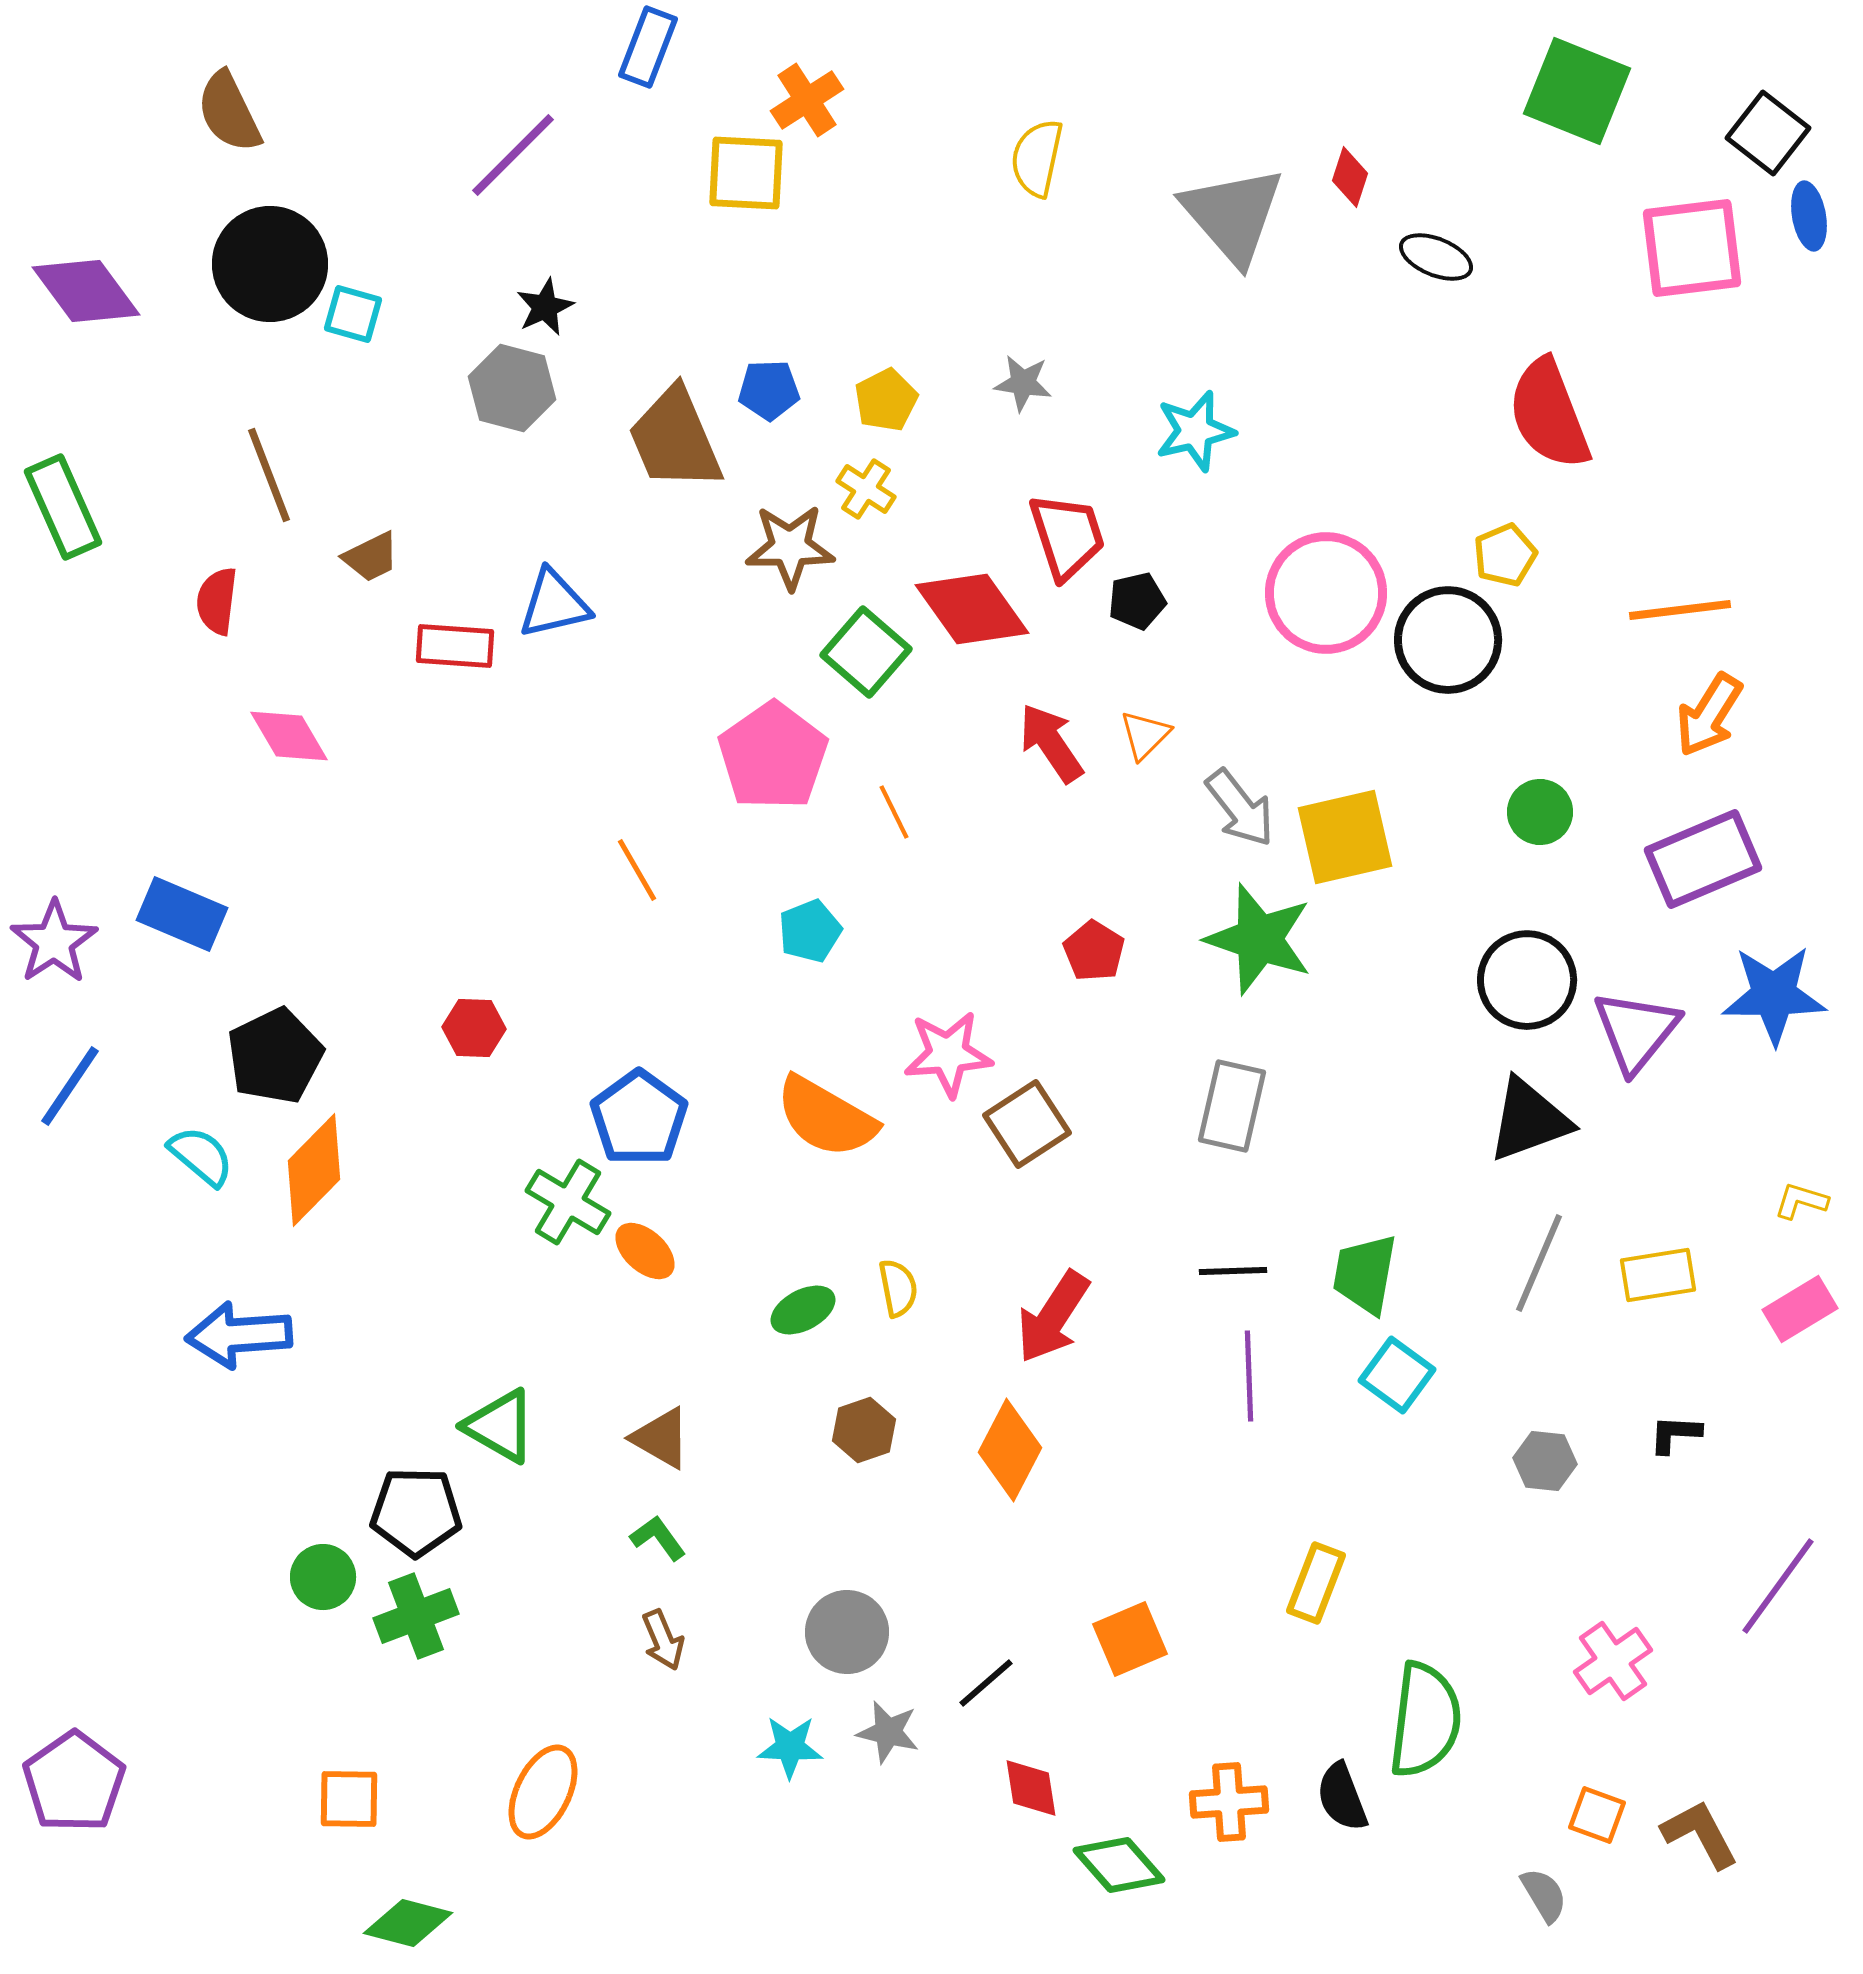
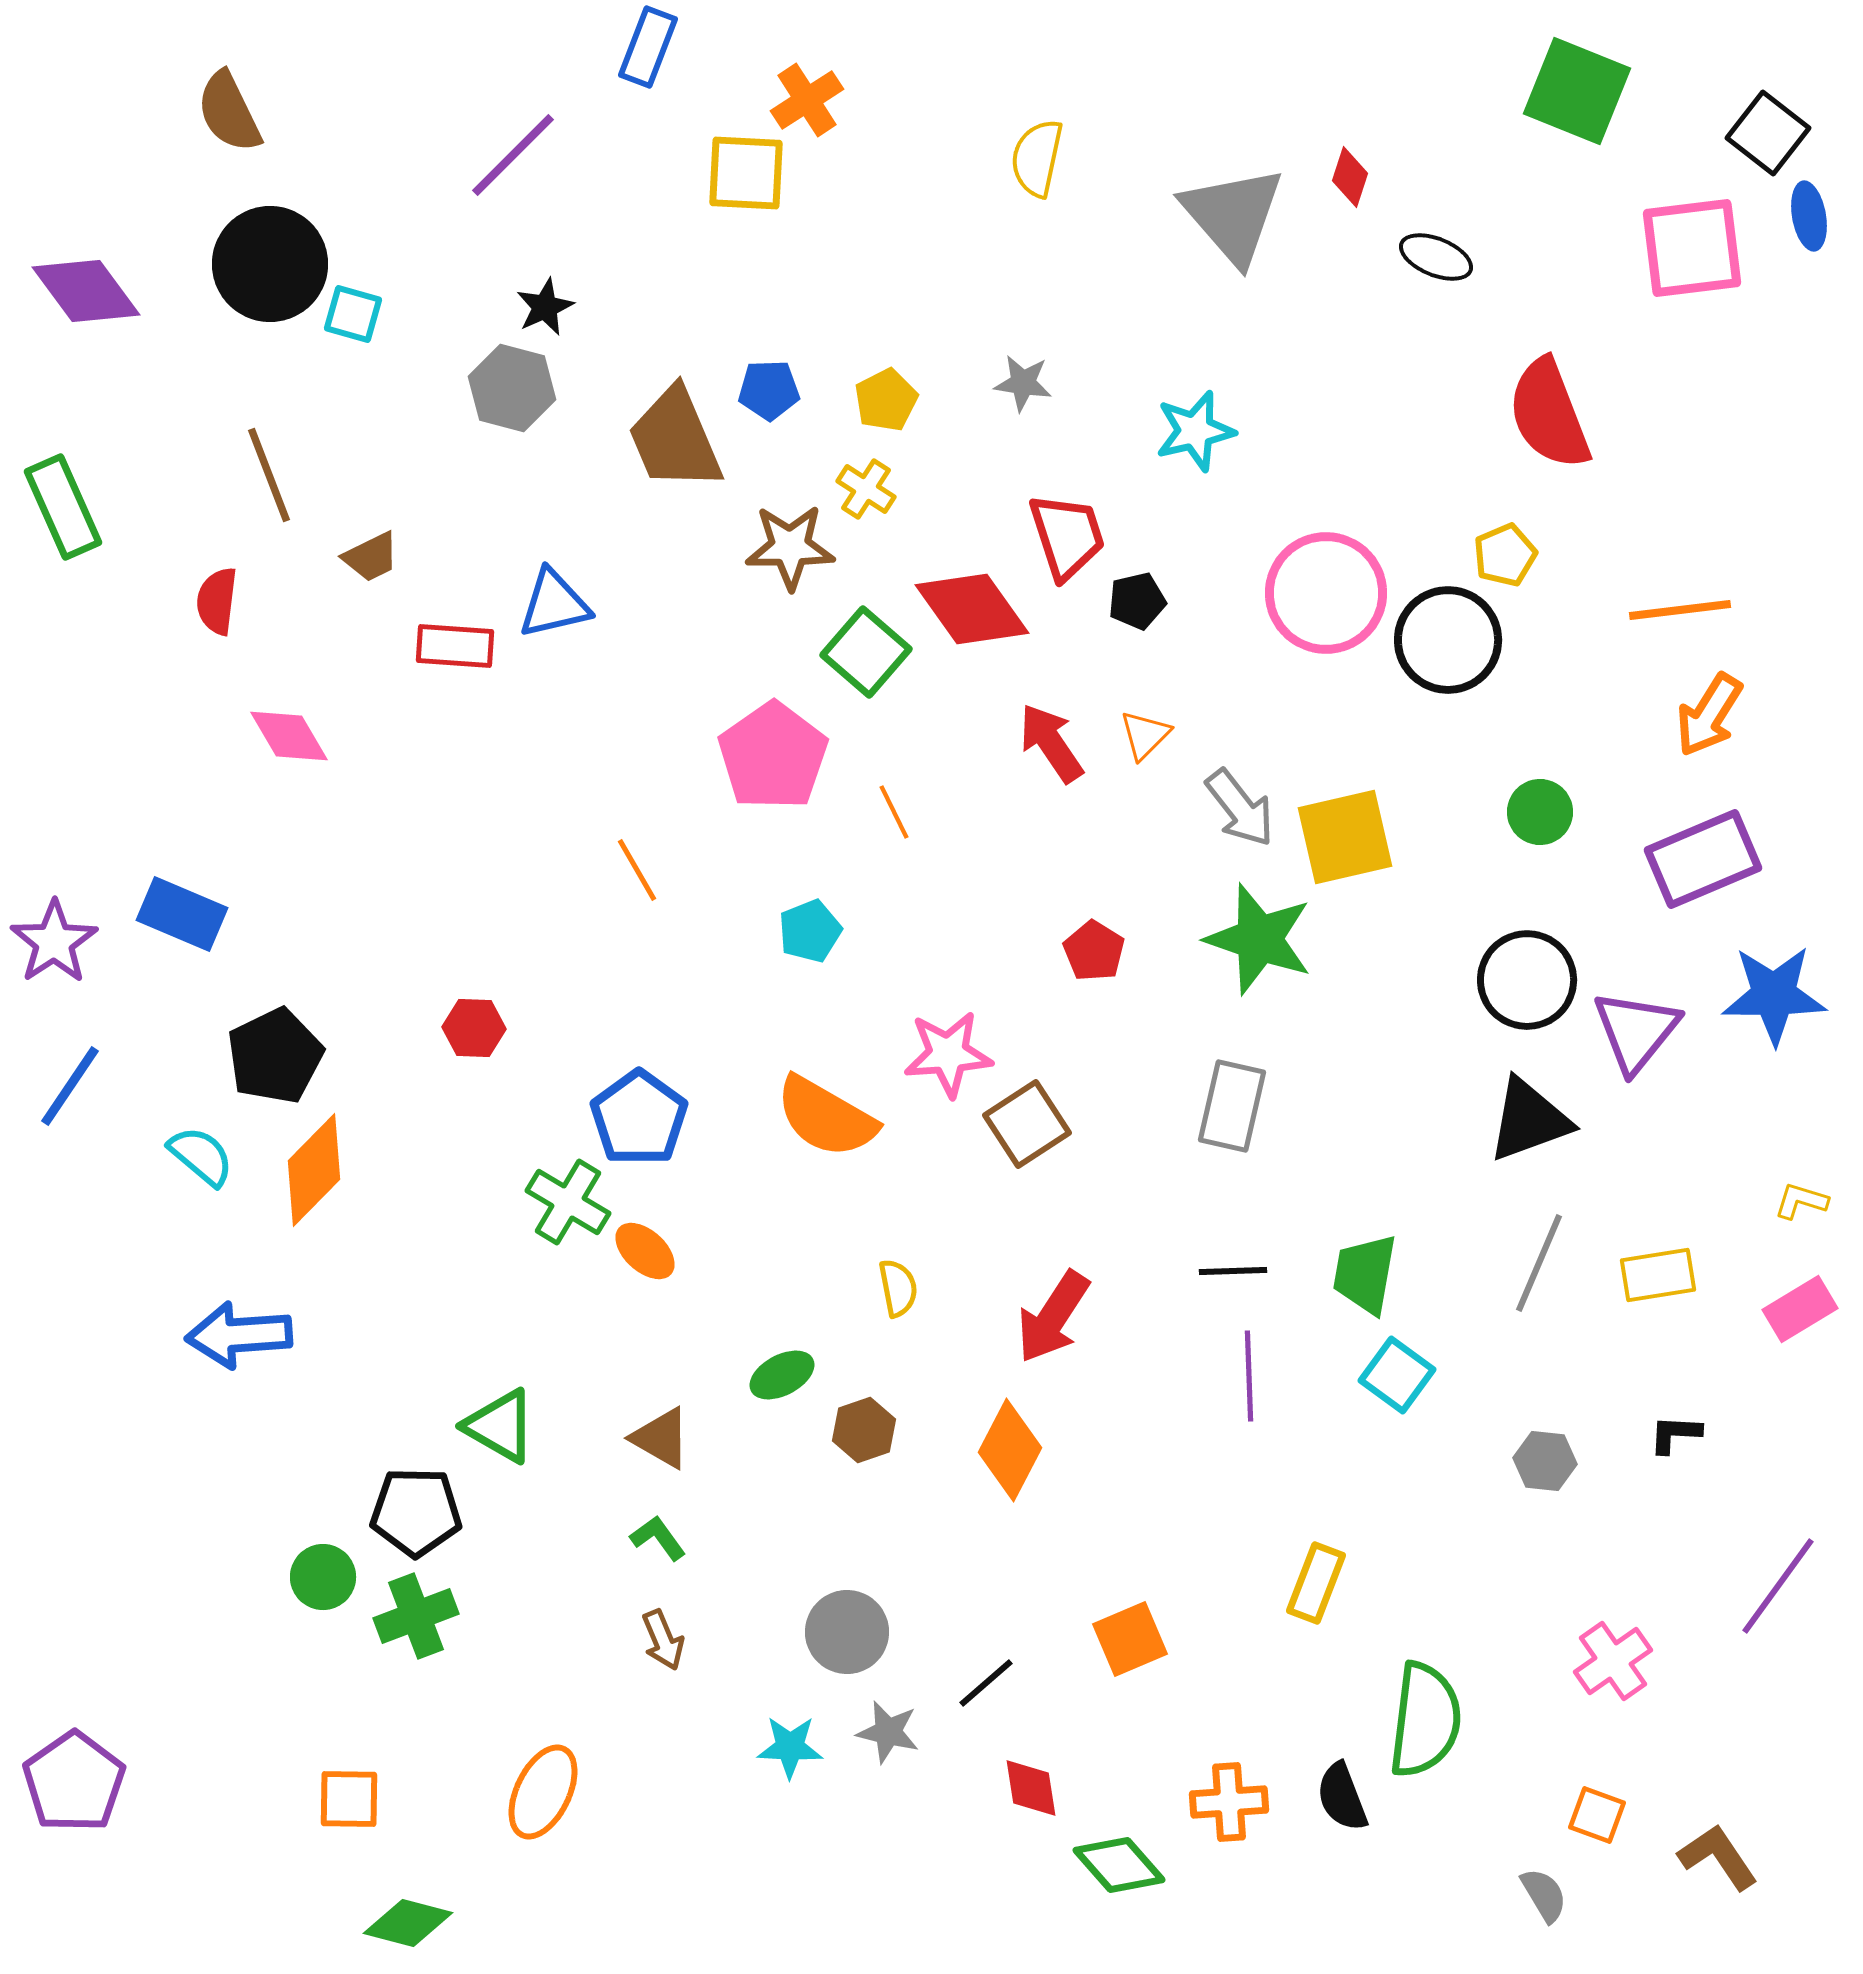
green ellipse at (803, 1310): moved 21 px left, 65 px down
brown L-shape at (1700, 1834): moved 18 px right, 23 px down; rotated 6 degrees counterclockwise
